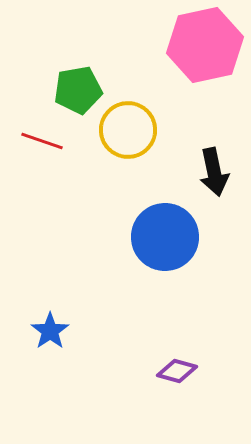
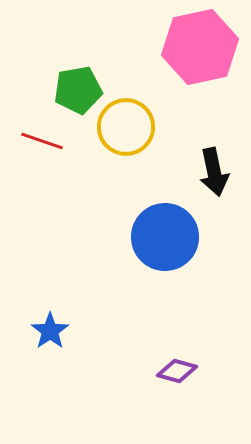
pink hexagon: moved 5 px left, 2 px down
yellow circle: moved 2 px left, 3 px up
